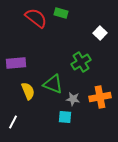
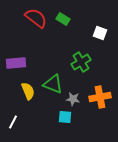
green rectangle: moved 2 px right, 6 px down; rotated 16 degrees clockwise
white square: rotated 24 degrees counterclockwise
